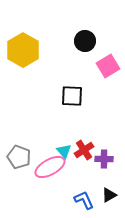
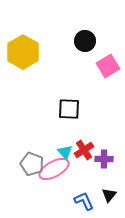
yellow hexagon: moved 2 px down
black square: moved 3 px left, 13 px down
cyan triangle: moved 1 px right, 1 px down
gray pentagon: moved 13 px right, 7 px down
pink ellipse: moved 4 px right, 2 px down
black triangle: rotated 21 degrees counterclockwise
blue L-shape: moved 1 px down
